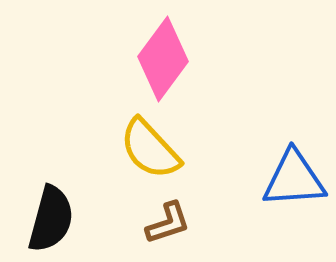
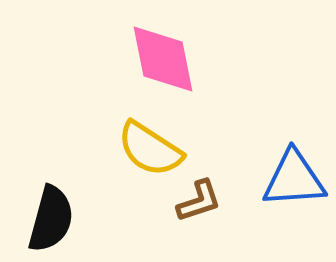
pink diamond: rotated 48 degrees counterclockwise
yellow semicircle: rotated 14 degrees counterclockwise
brown L-shape: moved 31 px right, 22 px up
